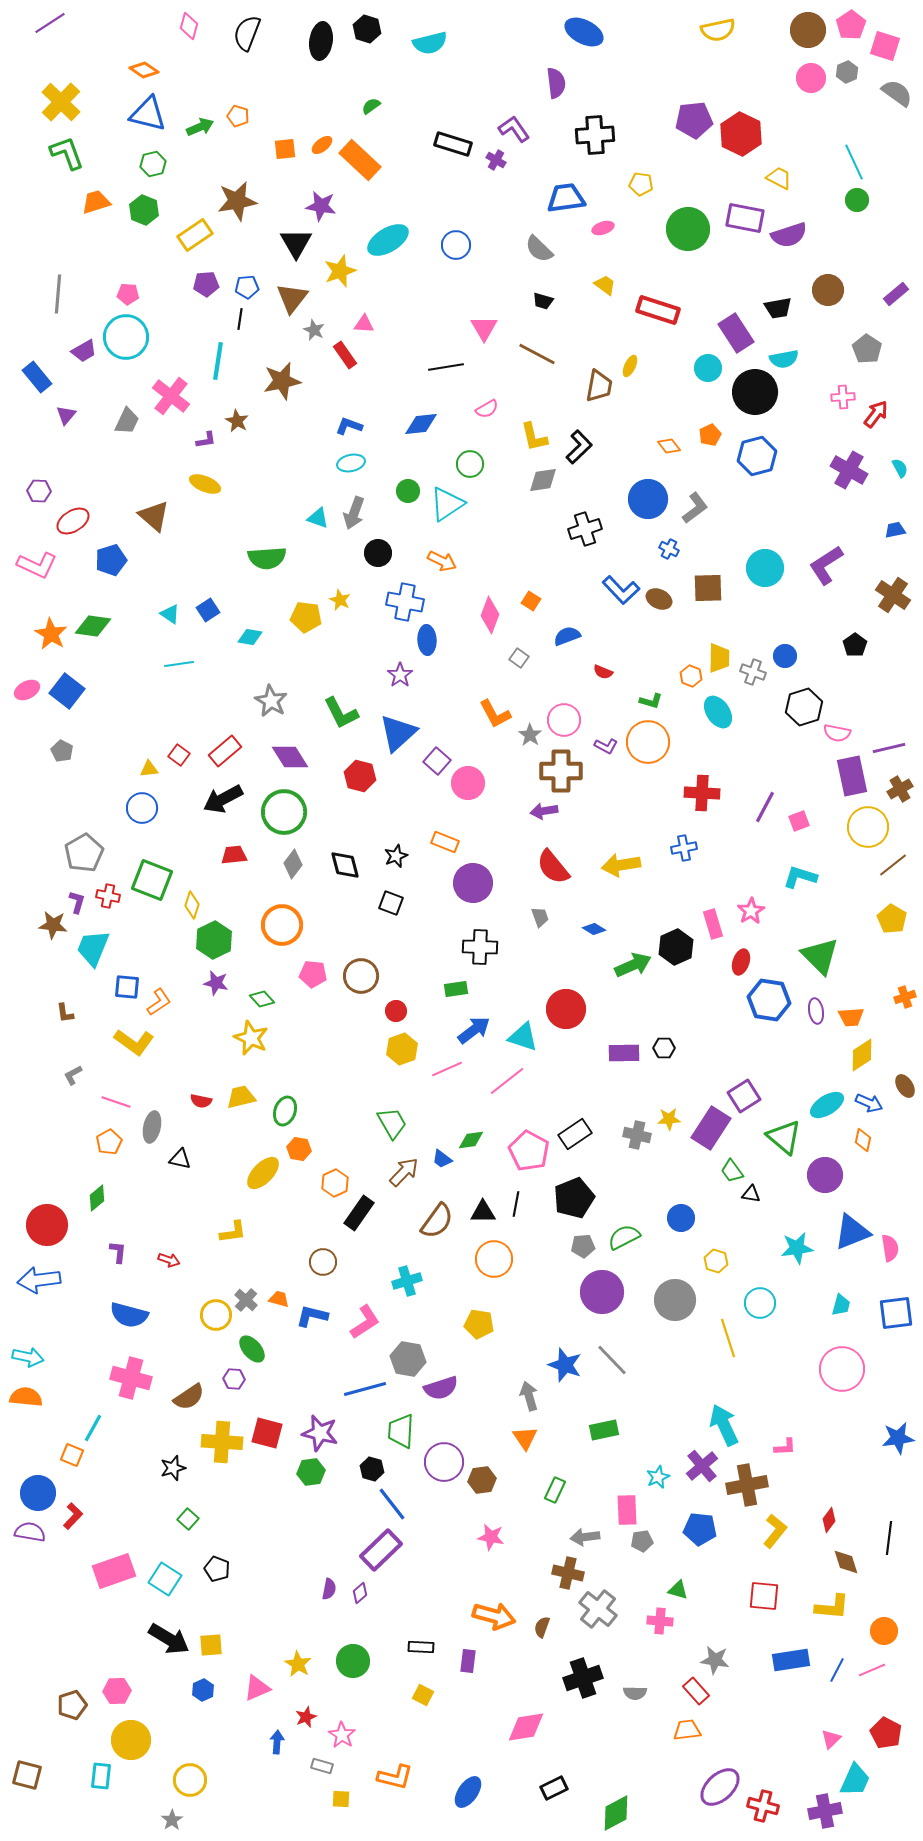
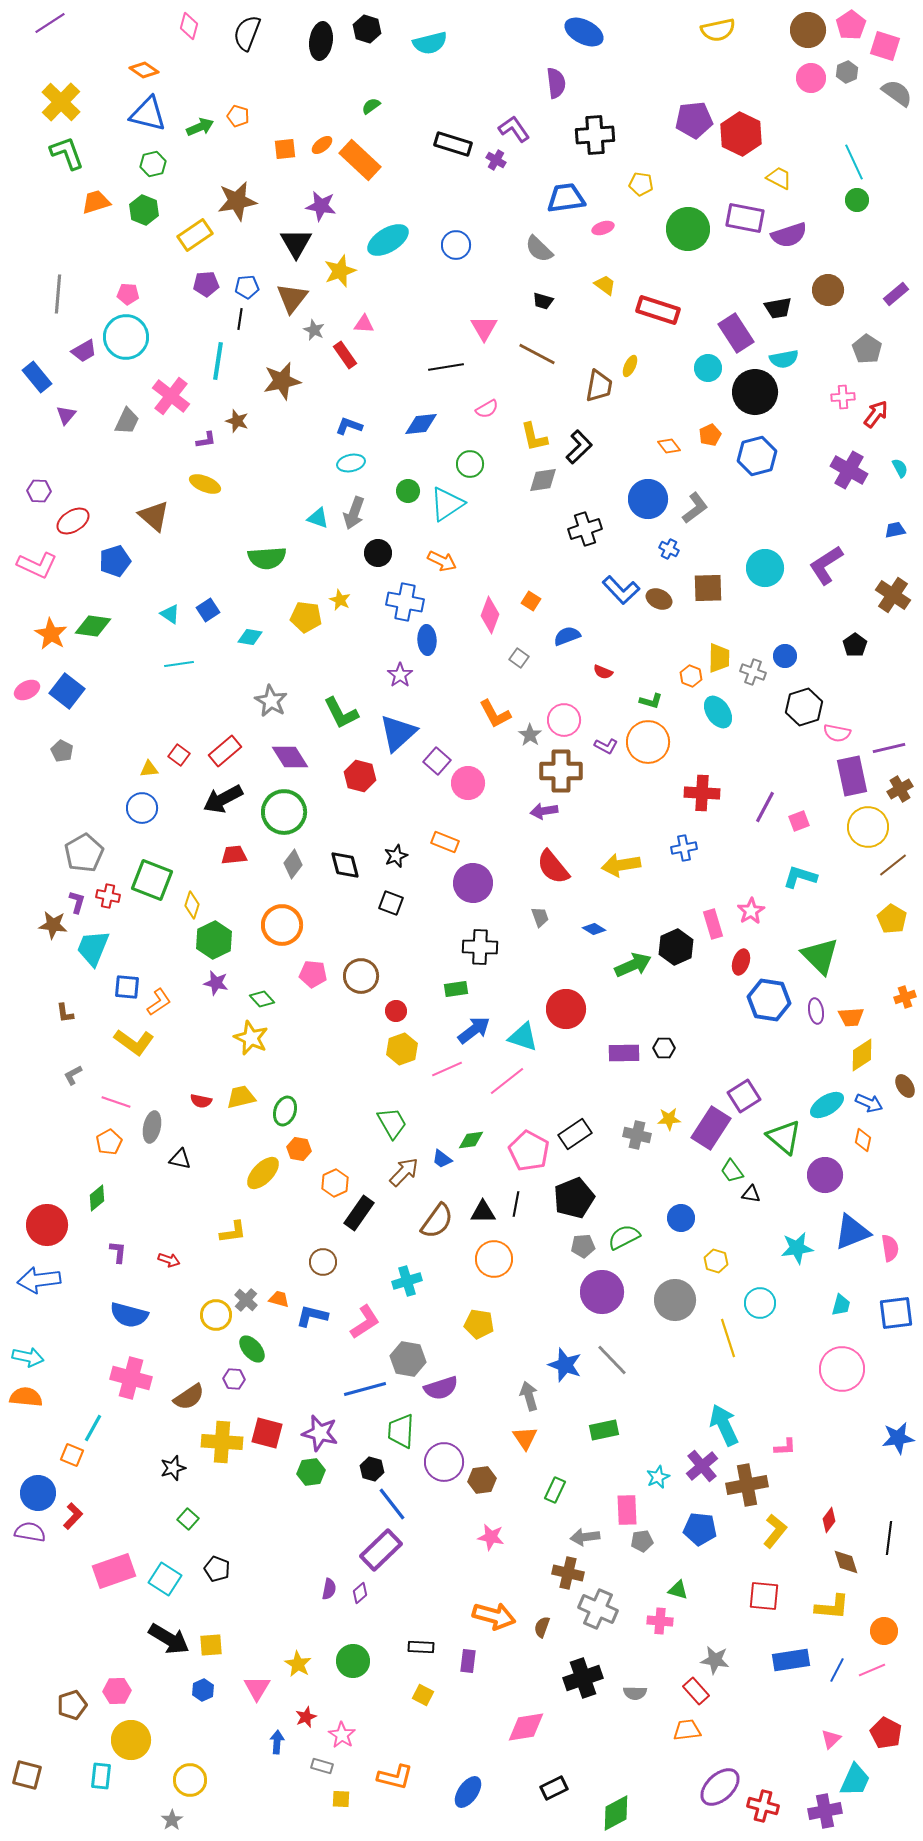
brown star at (237, 421): rotated 10 degrees counterclockwise
blue pentagon at (111, 560): moved 4 px right, 1 px down
gray cross at (598, 1609): rotated 15 degrees counterclockwise
pink triangle at (257, 1688): rotated 36 degrees counterclockwise
